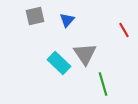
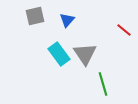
red line: rotated 21 degrees counterclockwise
cyan rectangle: moved 9 px up; rotated 10 degrees clockwise
